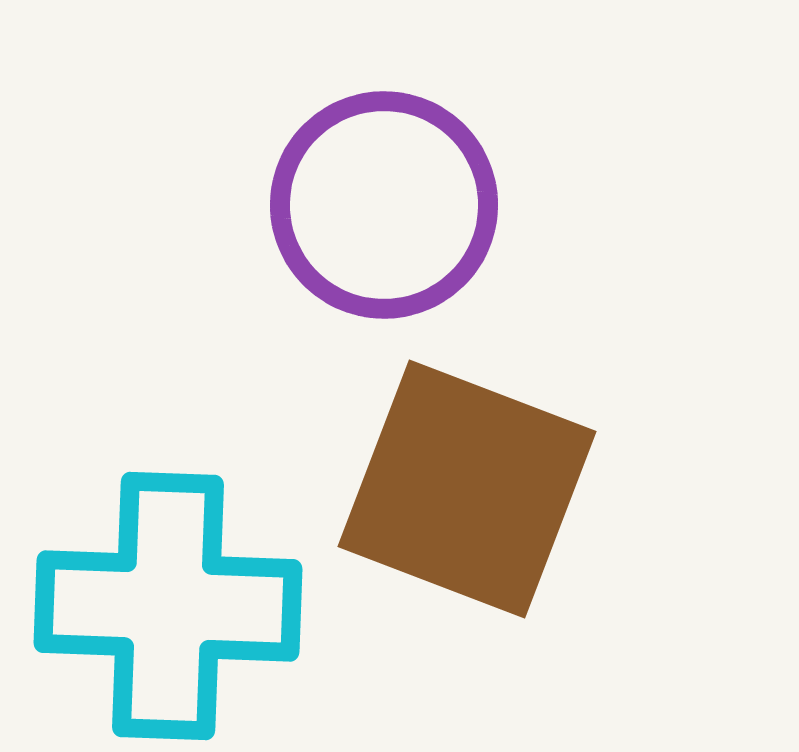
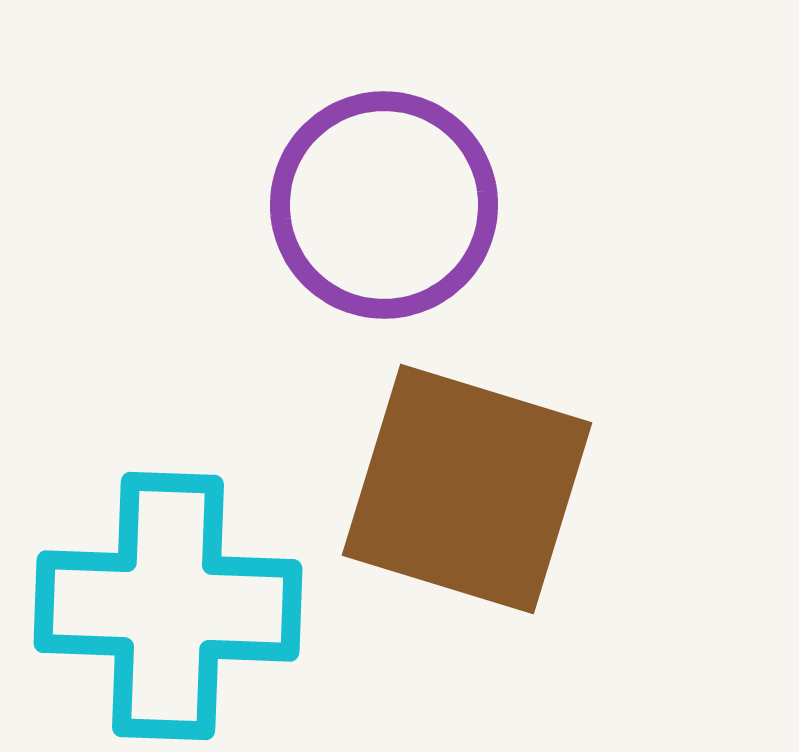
brown square: rotated 4 degrees counterclockwise
